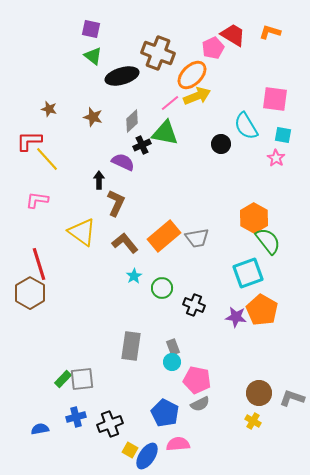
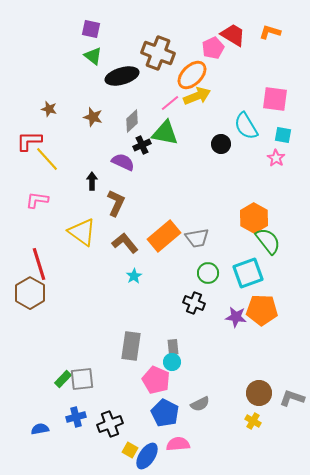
black arrow at (99, 180): moved 7 px left, 1 px down
green circle at (162, 288): moved 46 px right, 15 px up
black cross at (194, 305): moved 2 px up
orange pentagon at (262, 310): rotated 28 degrees counterclockwise
gray rectangle at (173, 347): rotated 14 degrees clockwise
pink pentagon at (197, 380): moved 41 px left; rotated 12 degrees clockwise
